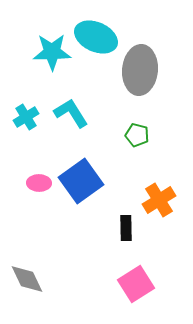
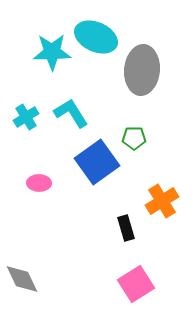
gray ellipse: moved 2 px right
green pentagon: moved 3 px left, 3 px down; rotated 15 degrees counterclockwise
blue square: moved 16 px right, 19 px up
orange cross: moved 3 px right, 1 px down
black rectangle: rotated 15 degrees counterclockwise
gray diamond: moved 5 px left
